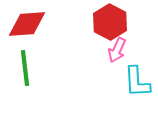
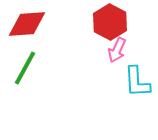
green line: rotated 36 degrees clockwise
